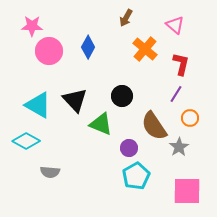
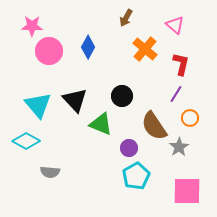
cyan triangle: rotated 20 degrees clockwise
